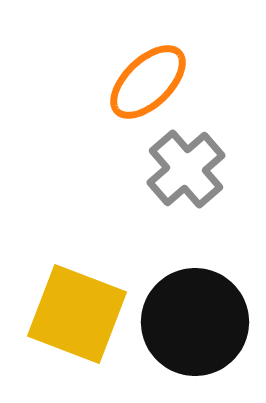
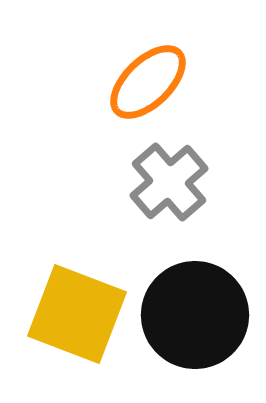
gray cross: moved 17 px left, 13 px down
black circle: moved 7 px up
